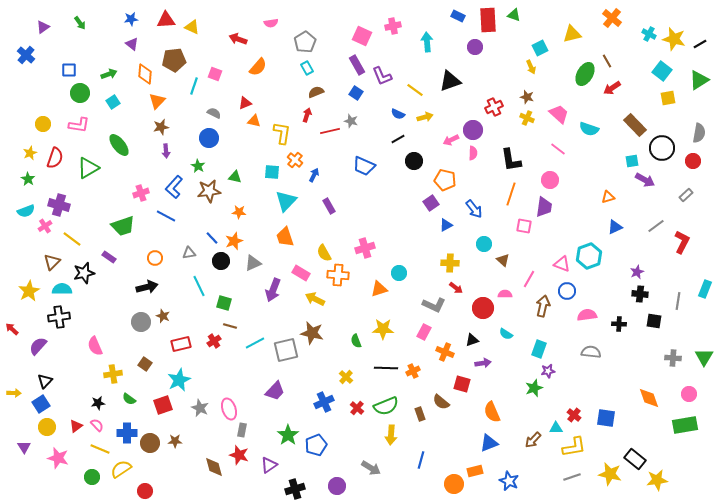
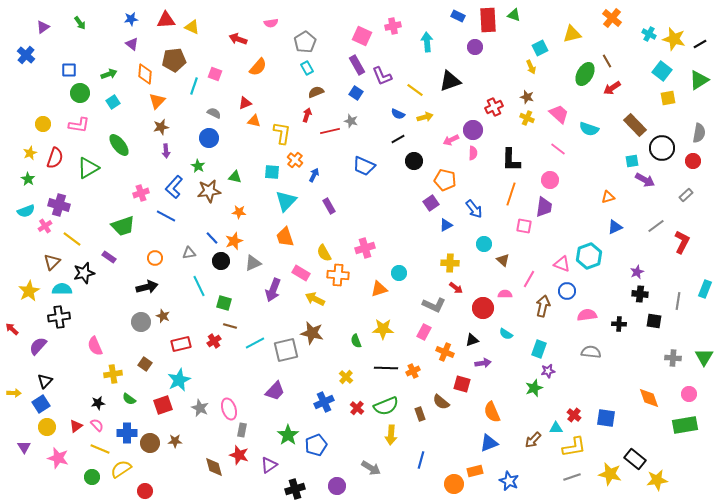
black L-shape at (511, 160): rotated 10 degrees clockwise
